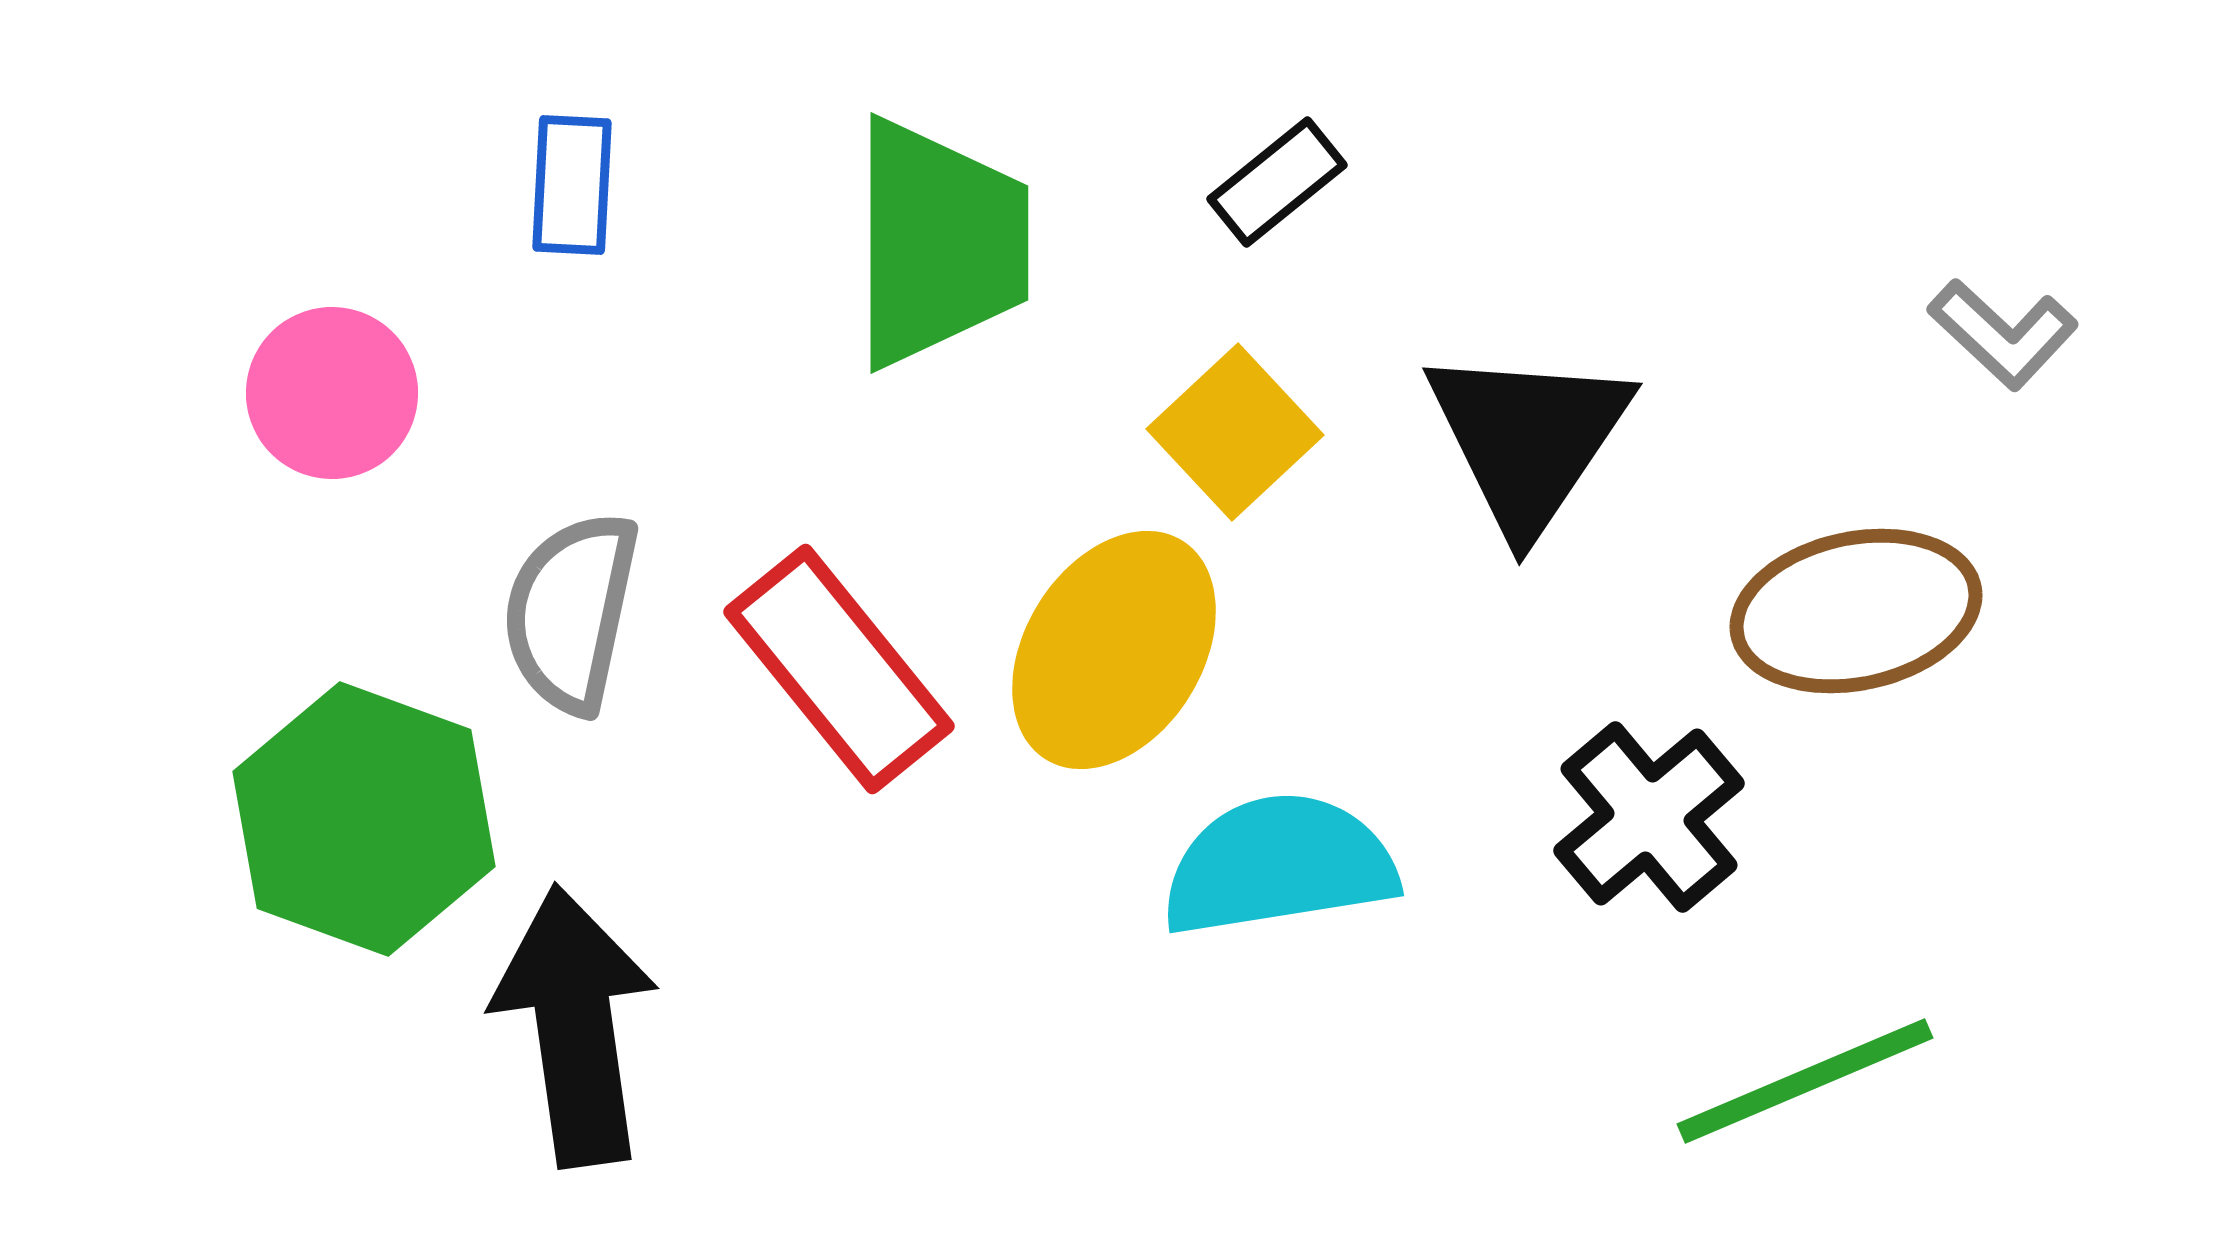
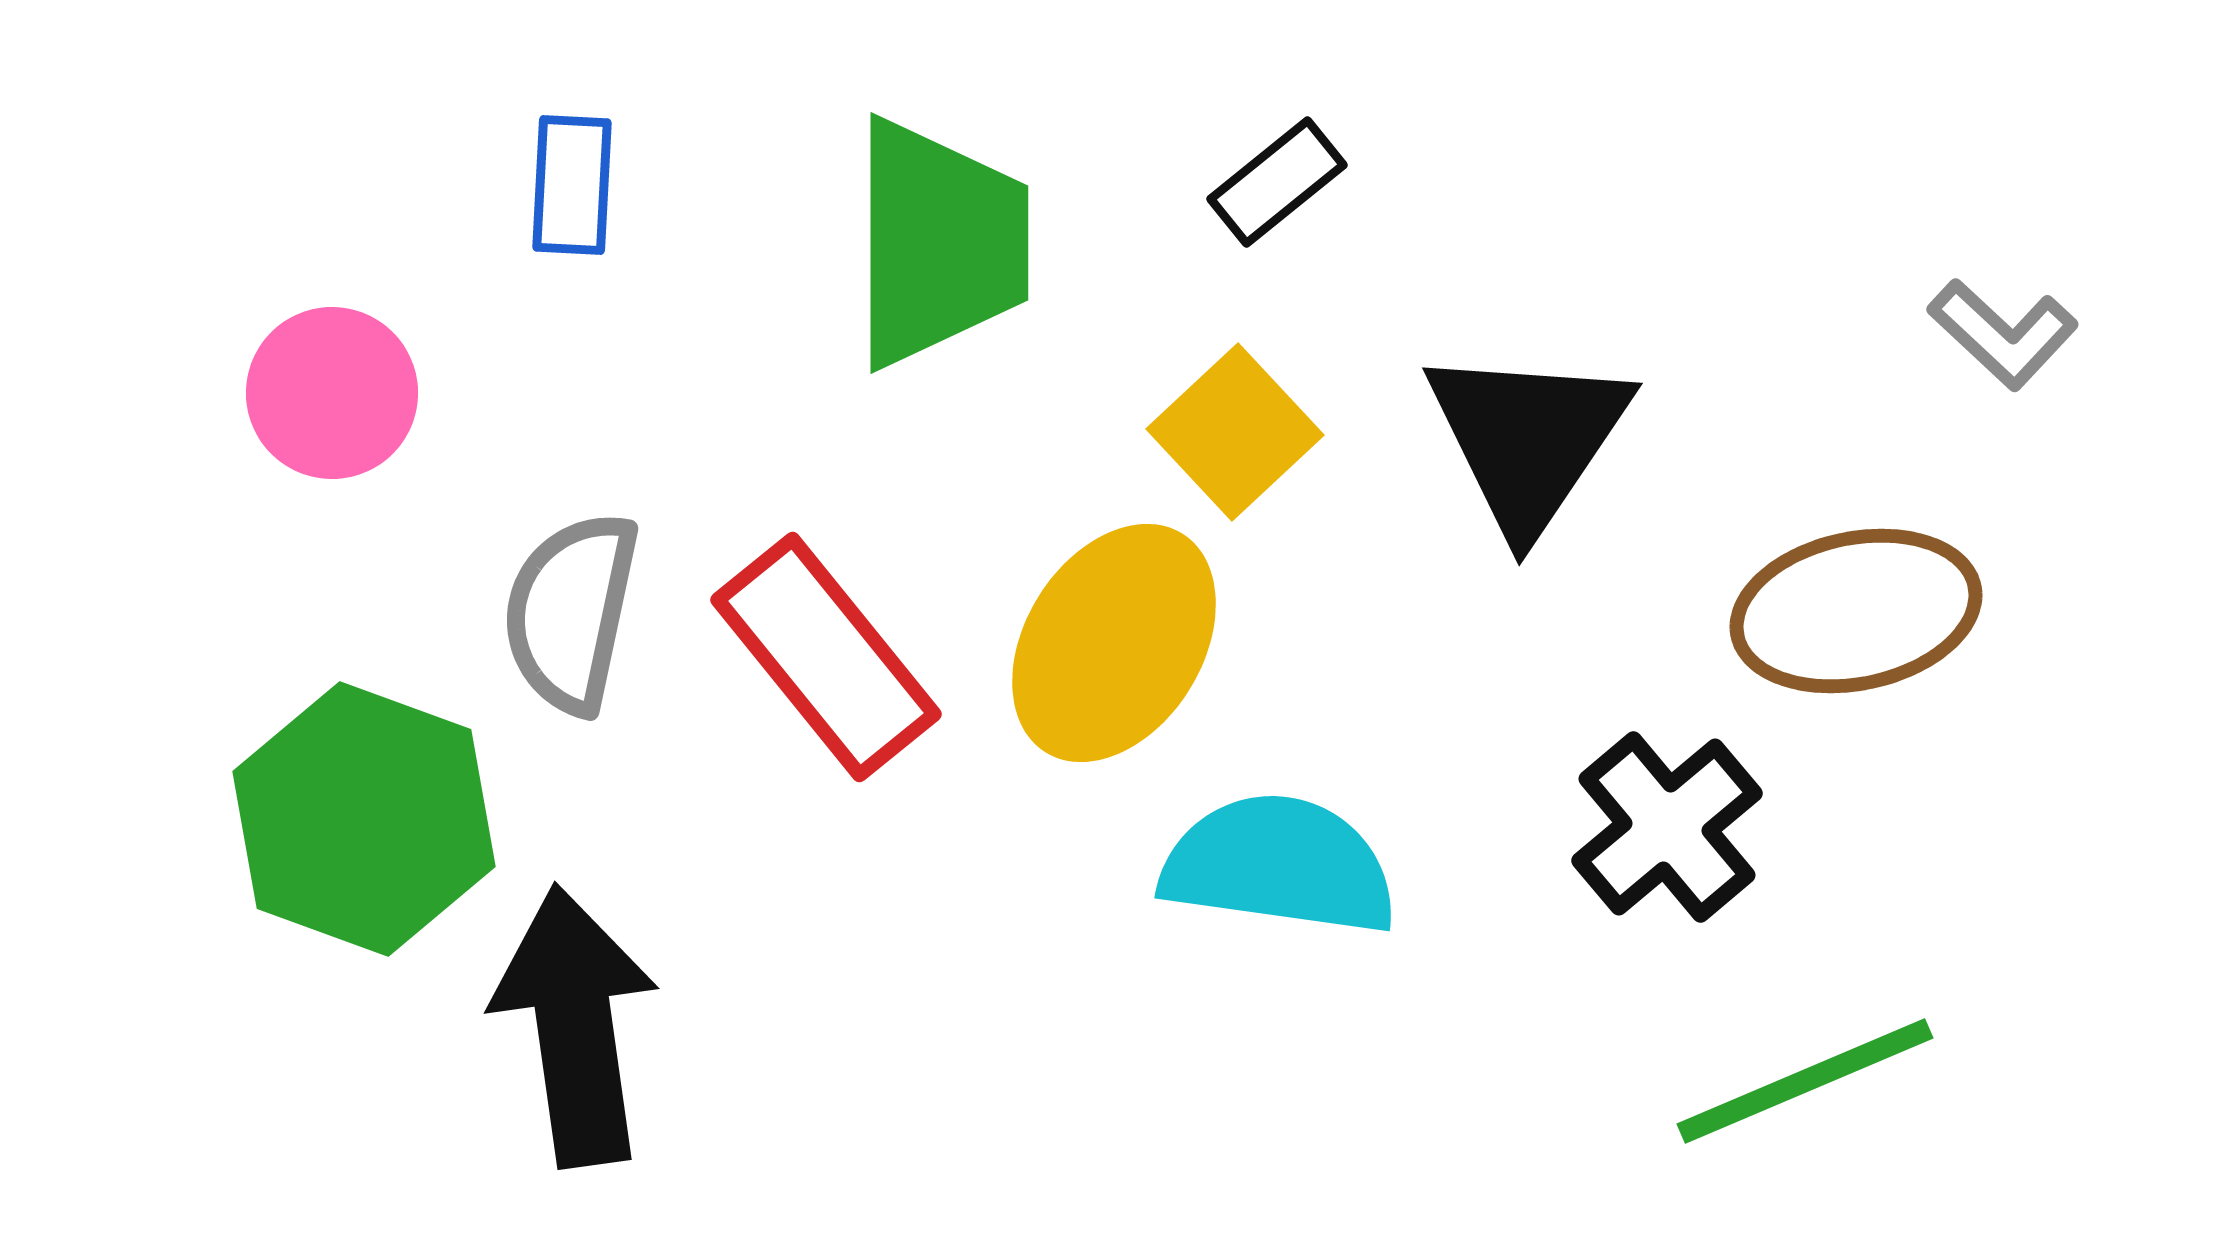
yellow ellipse: moved 7 px up
red rectangle: moved 13 px left, 12 px up
black cross: moved 18 px right, 10 px down
cyan semicircle: rotated 17 degrees clockwise
